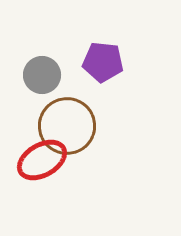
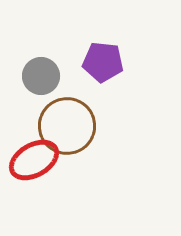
gray circle: moved 1 px left, 1 px down
red ellipse: moved 8 px left
